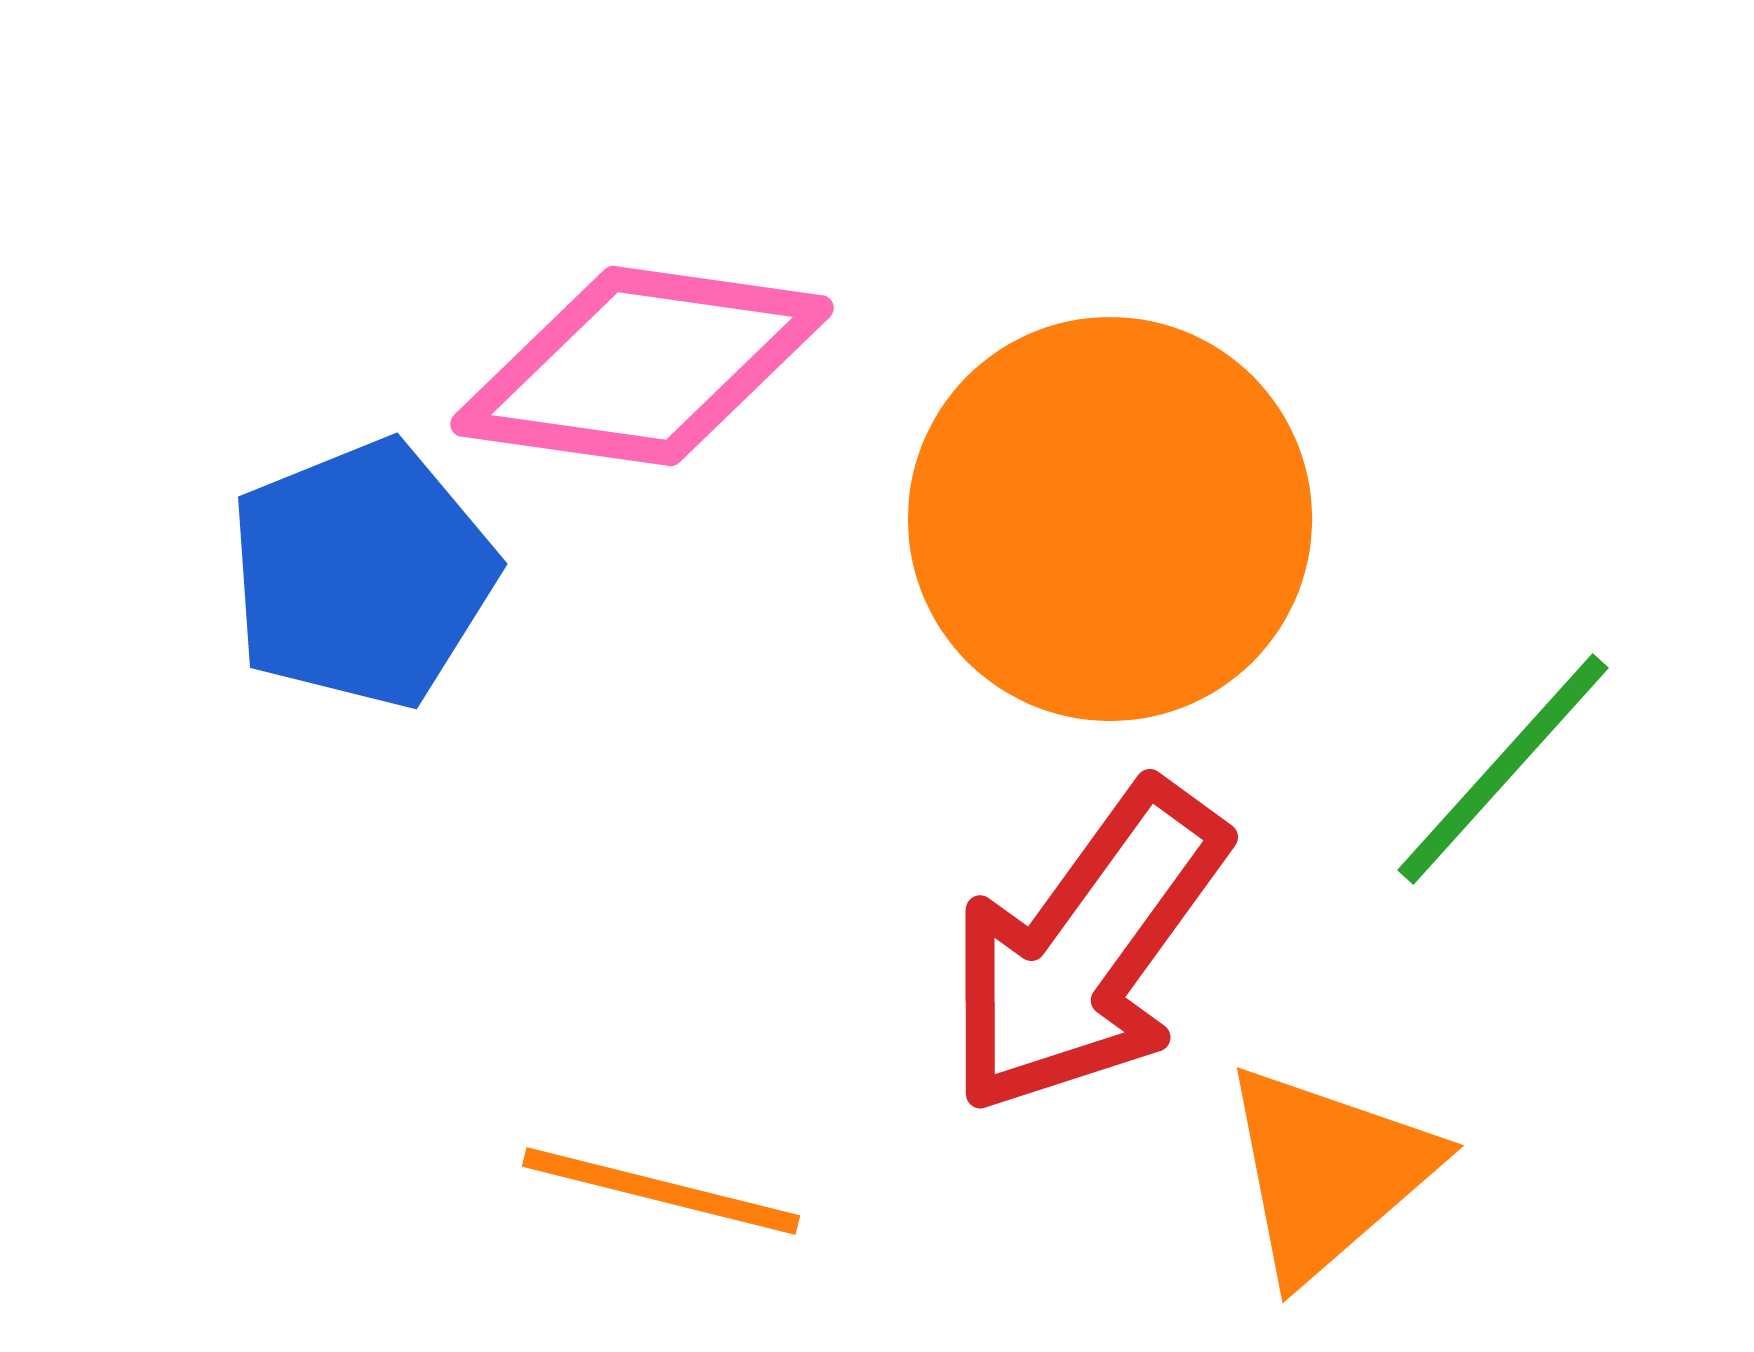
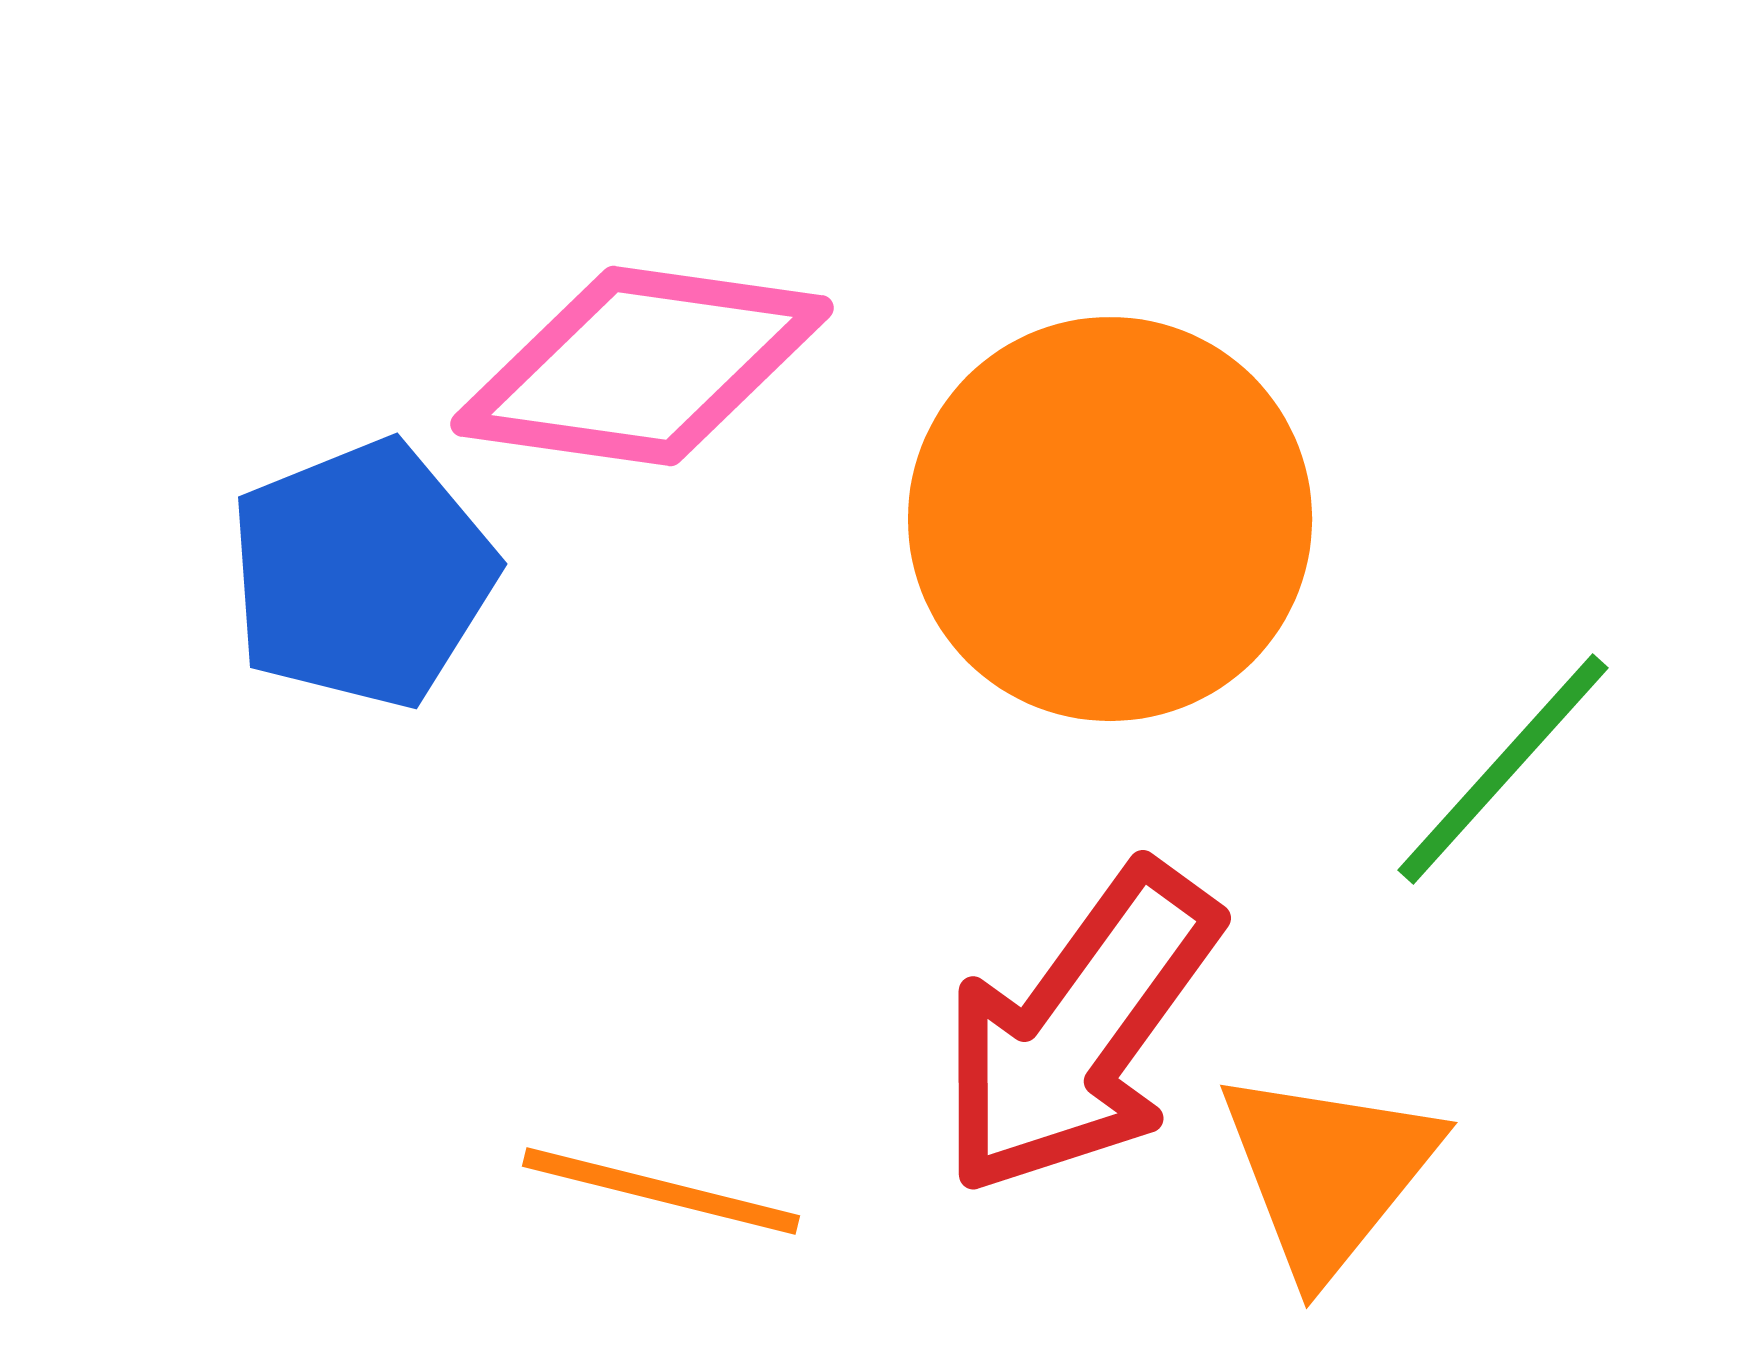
red arrow: moved 7 px left, 81 px down
orange triangle: rotated 10 degrees counterclockwise
